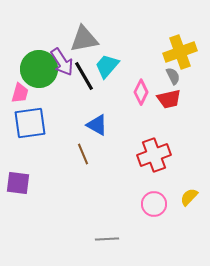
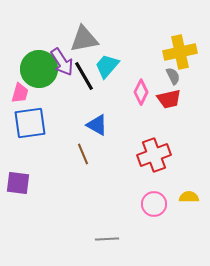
yellow cross: rotated 8 degrees clockwise
yellow semicircle: rotated 48 degrees clockwise
